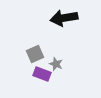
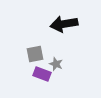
black arrow: moved 6 px down
gray square: rotated 12 degrees clockwise
